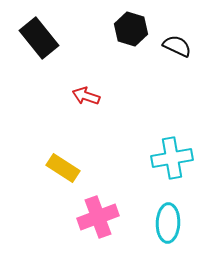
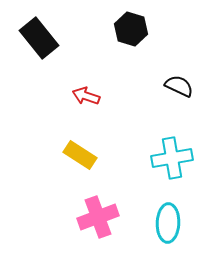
black semicircle: moved 2 px right, 40 px down
yellow rectangle: moved 17 px right, 13 px up
